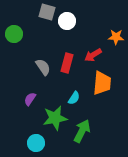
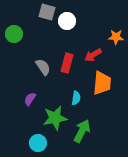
cyan semicircle: moved 2 px right; rotated 24 degrees counterclockwise
cyan circle: moved 2 px right
